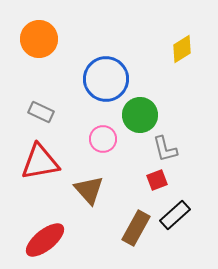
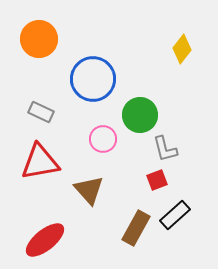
yellow diamond: rotated 20 degrees counterclockwise
blue circle: moved 13 px left
